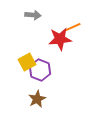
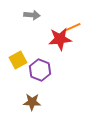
gray arrow: moved 1 px left
yellow square: moved 9 px left, 2 px up
brown star: moved 5 px left, 3 px down; rotated 30 degrees clockwise
